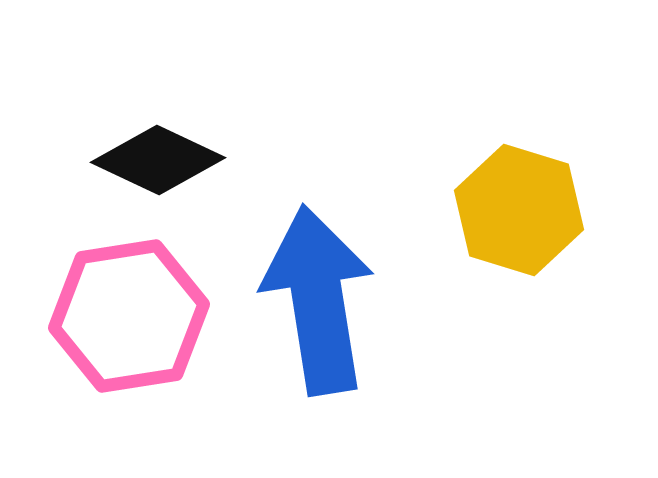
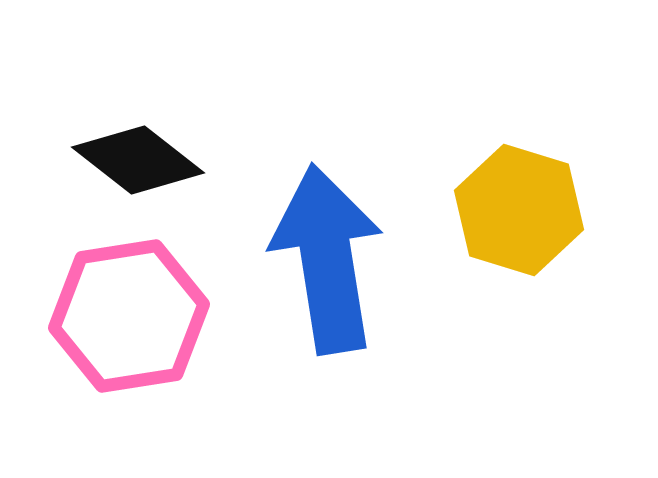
black diamond: moved 20 px left; rotated 13 degrees clockwise
blue arrow: moved 9 px right, 41 px up
